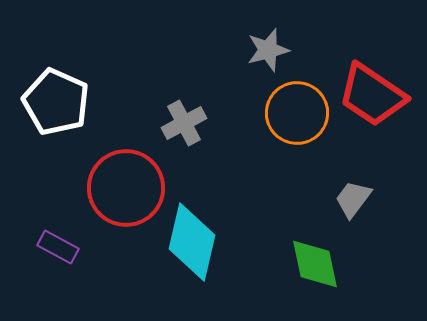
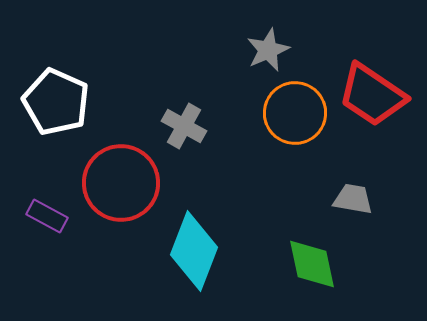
gray star: rotated 9 degrees counterclockwise
orange circle: moved 2 px left
gray cross: moved 3 px down; rotated 33 degrees counterclockwise
red circle: moved 5 px left, 5 px up
gray trapezoid: rotated 63 degrees clockwise
cyan diamond: moved 2 px right, 9 px down; rotated 8 degrees clockwise
purple rectangle: moved 11 px left, 31 px up
green diamond: moved 3 px left
